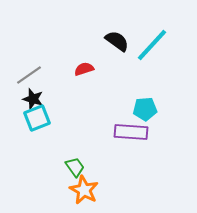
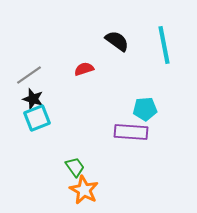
cyan line: moved 12 px right; rotated 54 degrees counterclockwise
